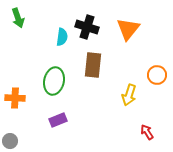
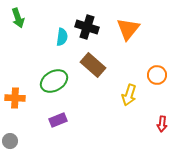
brown rectangle: rotated 55 degrees counterclockwise
green ellipse: rotated 48 degrees clockwise
red arrow: moved 15 px right, 8 px up; rotated 140 degrees counterclockwise
